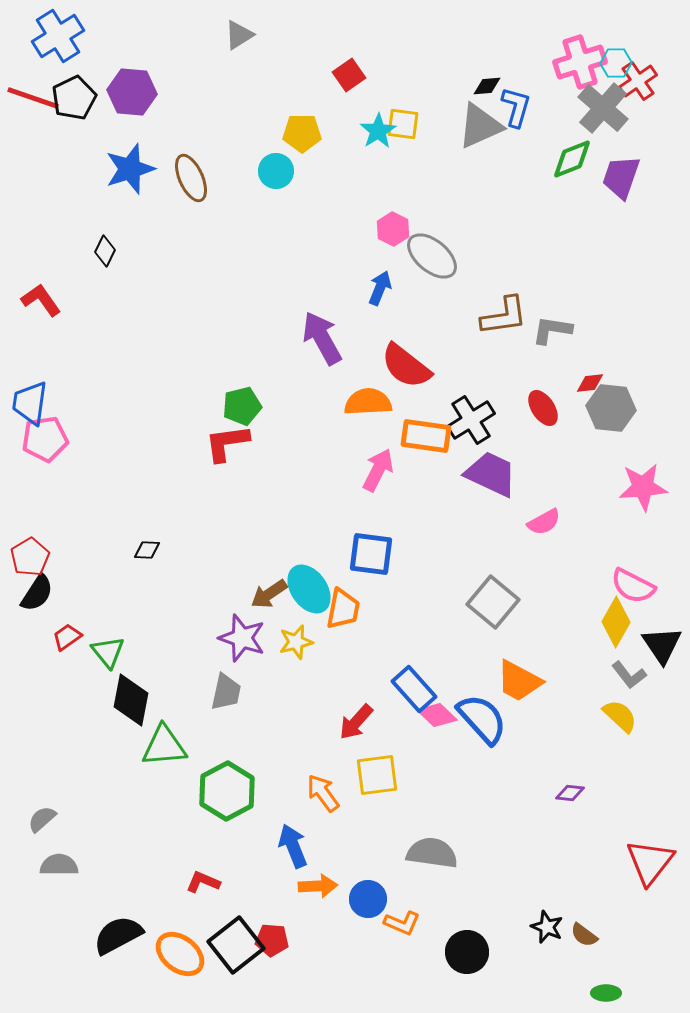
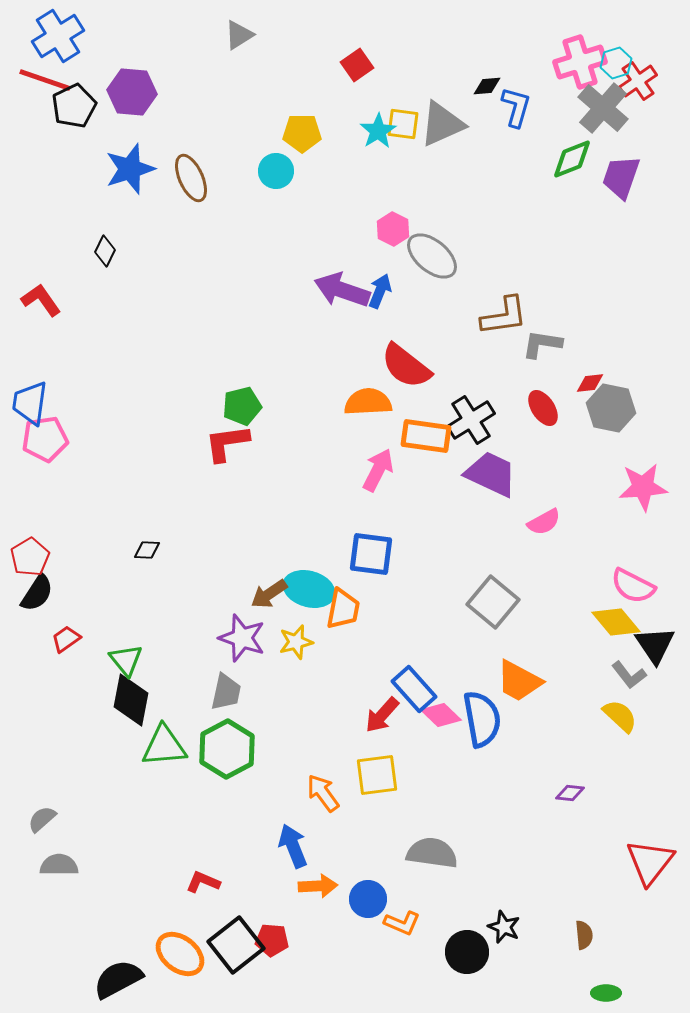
cyan hexagon at (616, 63): rotated 16 degrees counterclockwise
red square at (349, 75): moved 8 px right, 10 px up
red line at (33, 98): moved 12 px right, 18 px up
black pentagon at (74, 98): moved 8 px down
gray triangle at (480, 126): moved 38 px left, 2 px up
blue arrow at (380, 288): moved 3 px down
gray L-shape at (552, 330): moved 10 px left, 14 px down
purple arrow at (322, 338): moved 20 px right, 48 px up; rotated 42 degrees counterclockwise
gray hexagon at (611, 408): rotated 6 degrees clockwise
cyan ellipse at (309, 589): rotated 39 degrees counterclockwise
yellow diamond at (616, 622): rotated 69 degrees counterclockwise
red trapezoid at (67, 637): moved 1 px left, 2 px down
black triangle at (662, 645): moved 7 px left
green triangle at (108, 652): moved 18 px right, 8 px down
pink diamond at (437, 715): moved 4 px right
blue semicircle at (482, 719): rotated 32 degrees clockwise
red arrow at (356, 722): moved 26 px right, 7 px up
green hexagon at (227, 791): moved 42 px up
black star at (547, 927): moved 43 px left
black semicircle at (118, 935): moved 44 px down
brown semicircle at (584, 935): rotated 132 degrees counterclockwise
